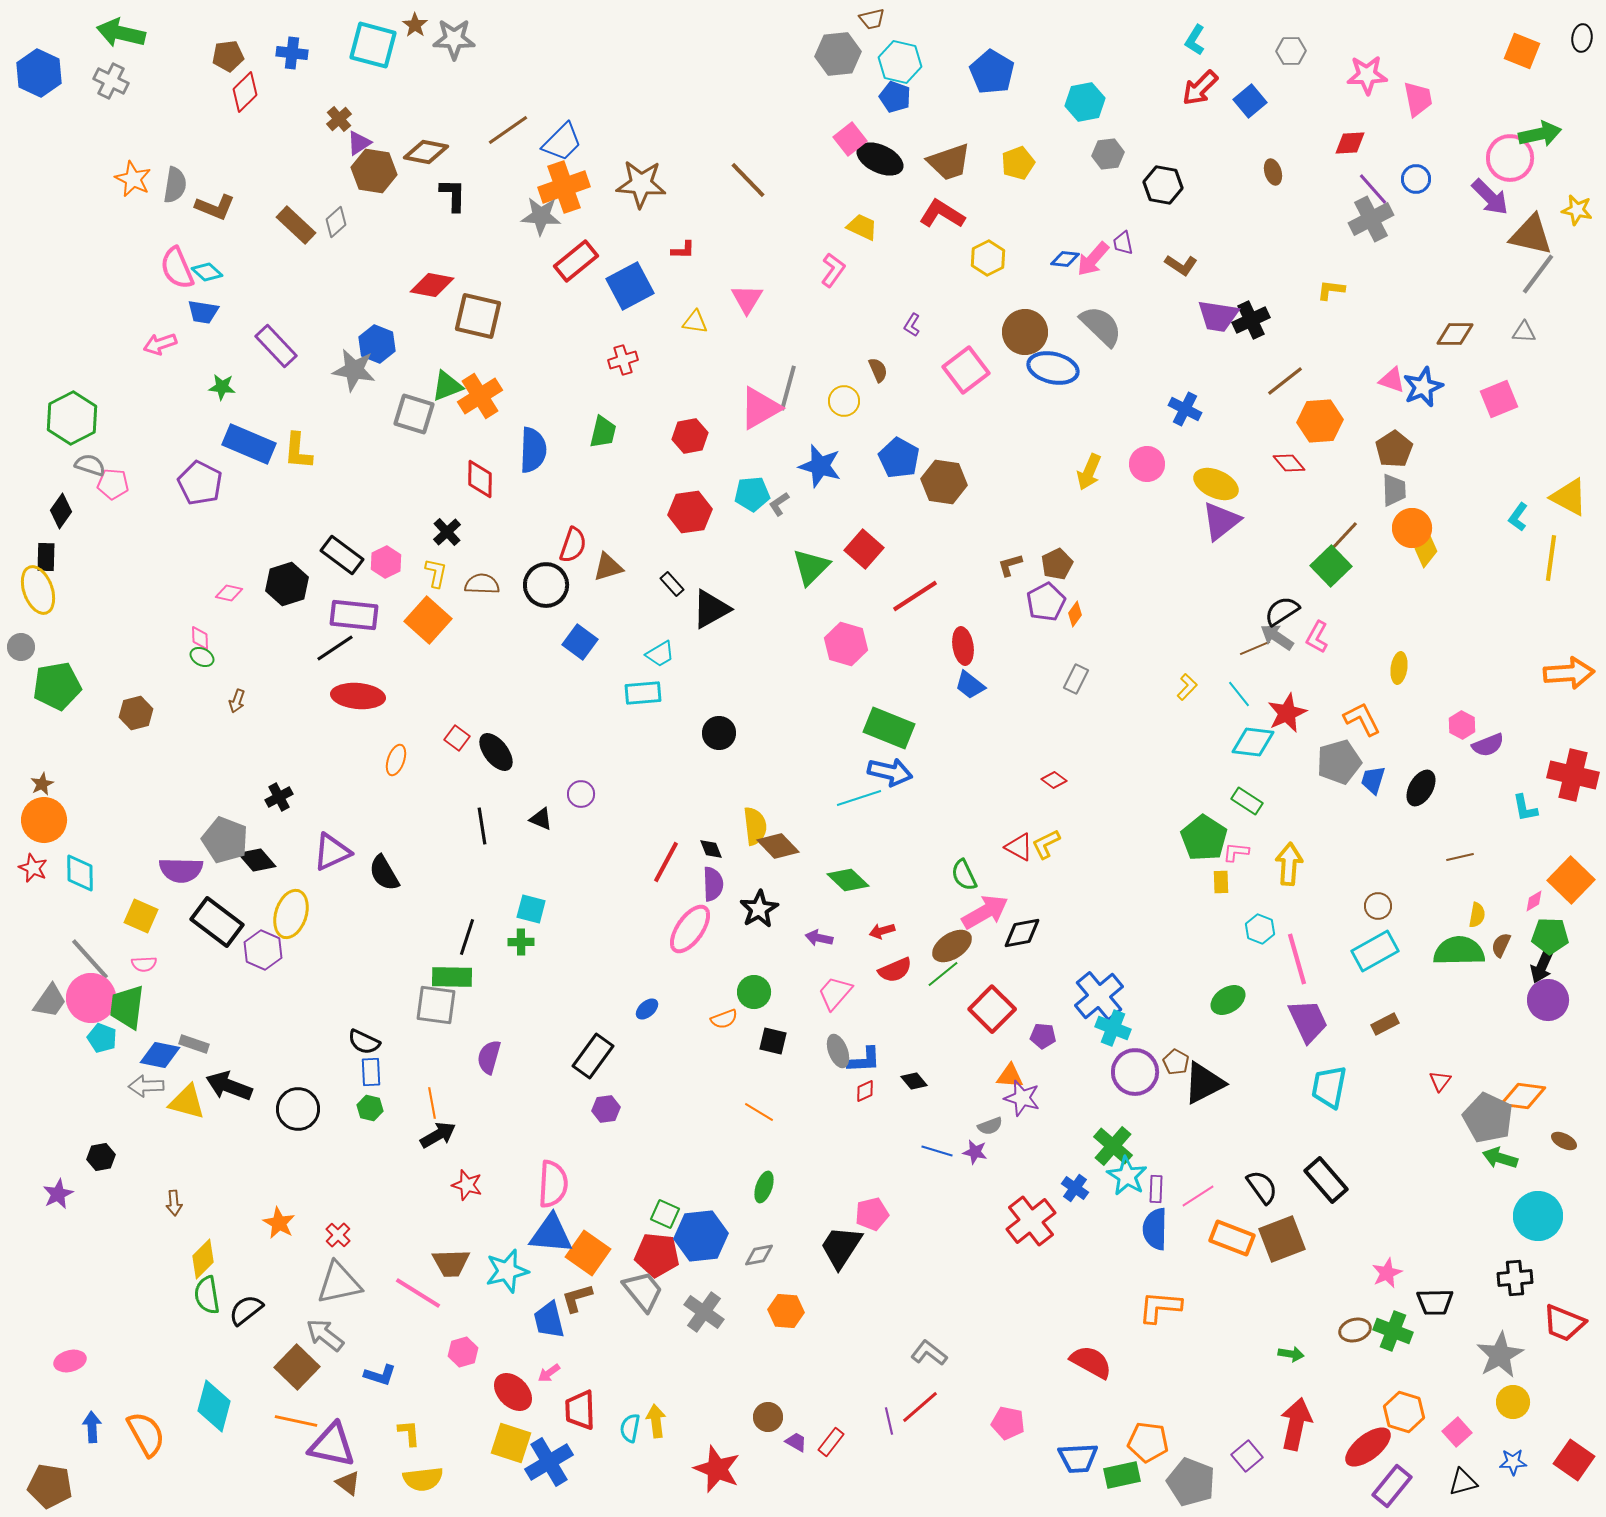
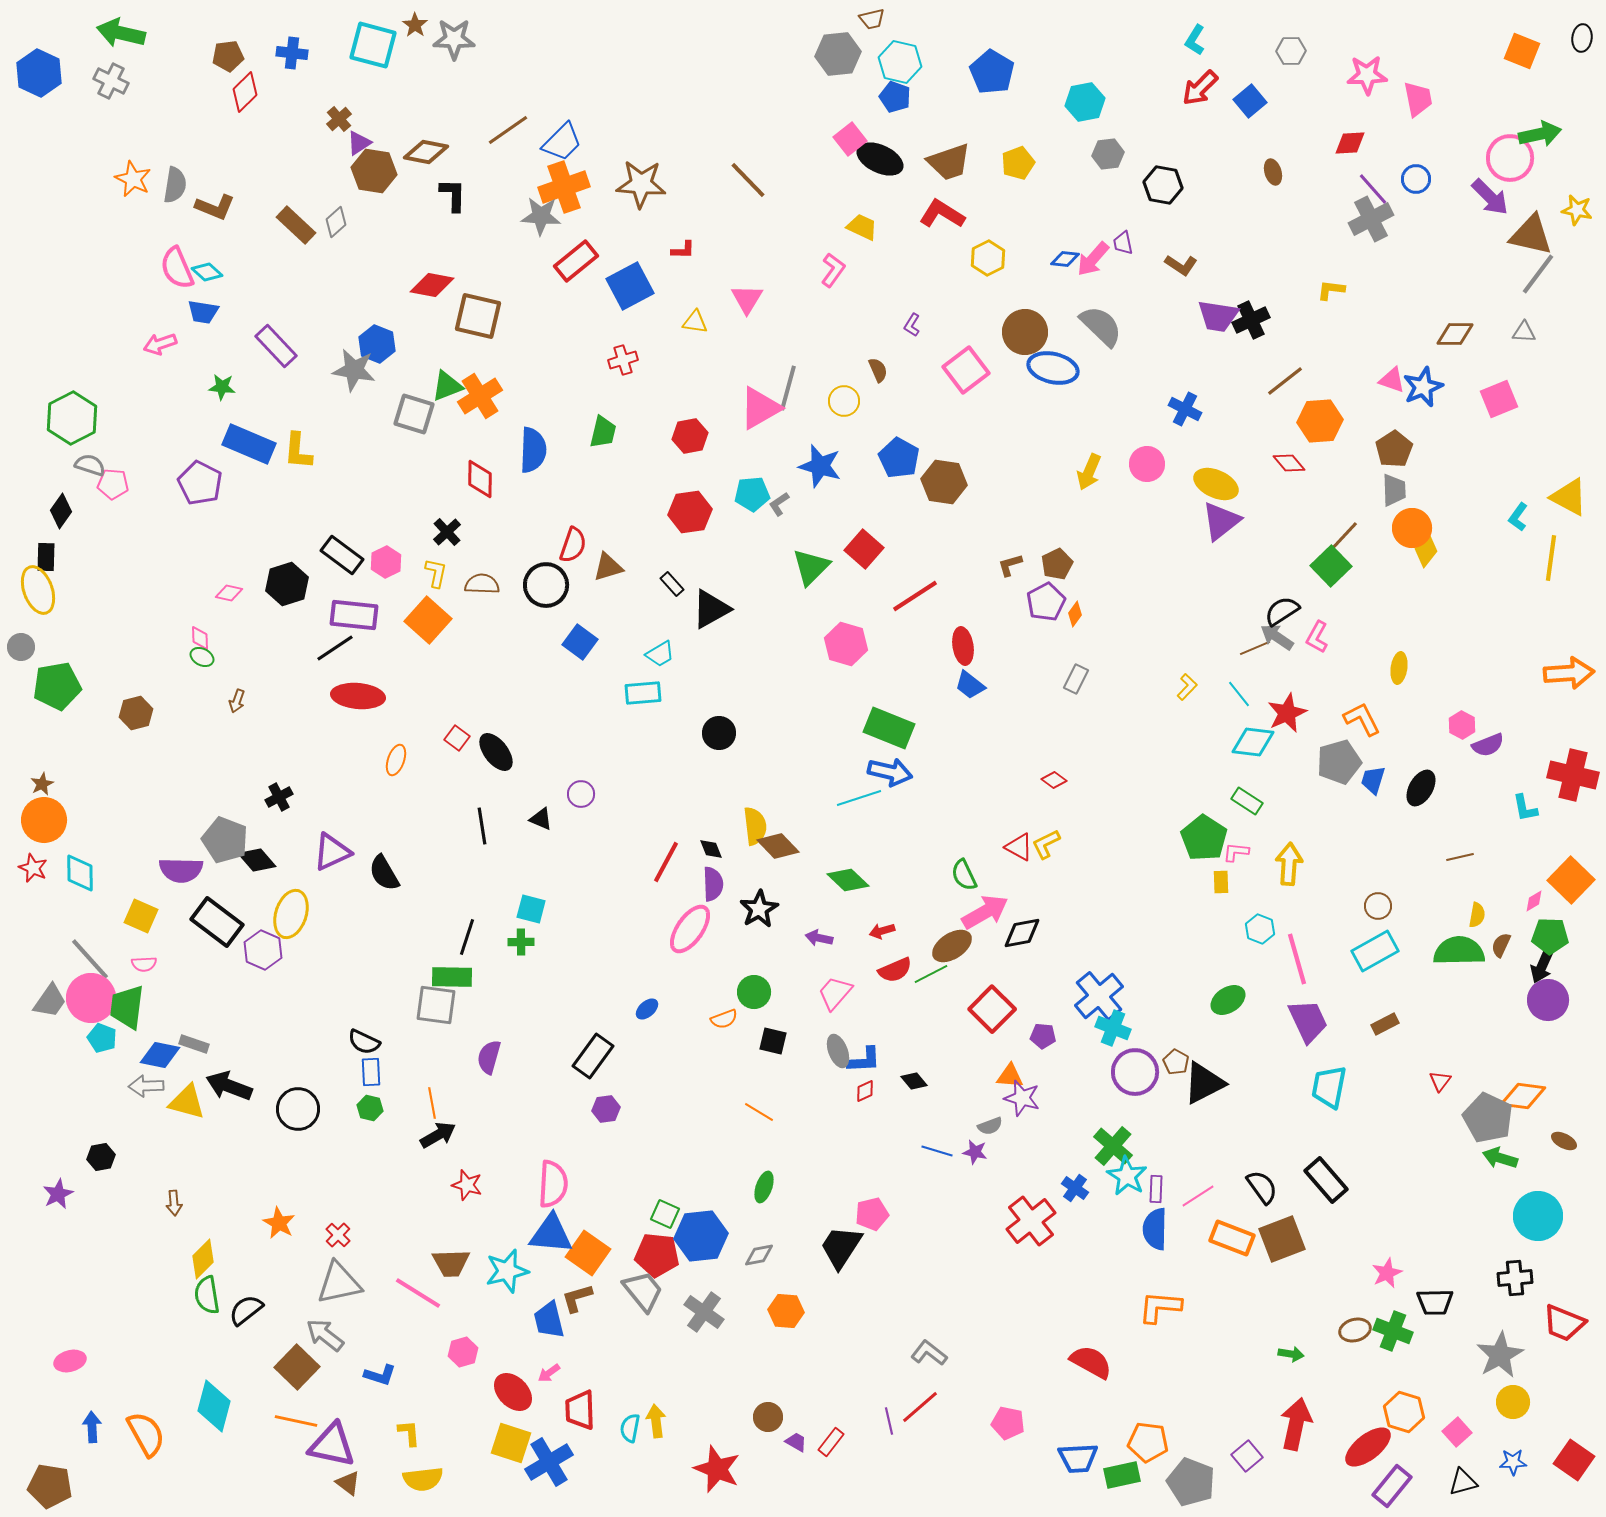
green line at (943, 974): moved 12 px left; rotated 12 degrees clockwise
